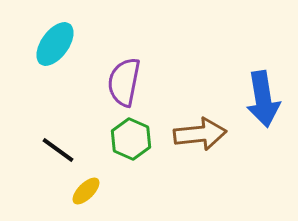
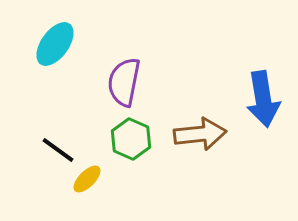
yellow ellipse: moved 1 px right, 12 px up
